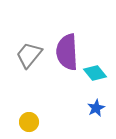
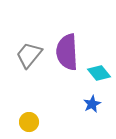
cyan diamond: moved 4 px right
blue star: moved 4 px left, 4 px up
